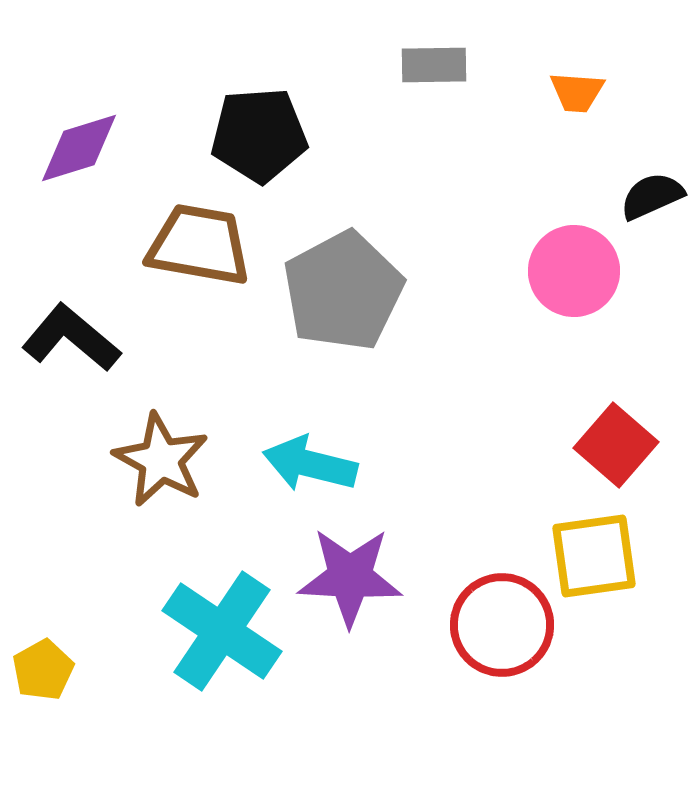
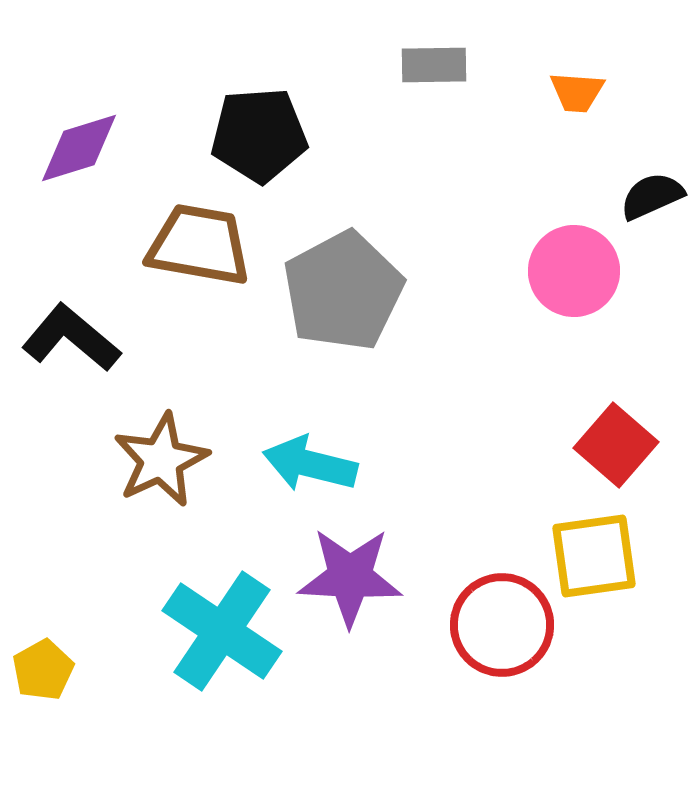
brown star: rotated 18 degrees clockwise
